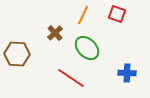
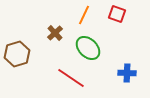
orange line: moved 1 px right
green ellipse: moved 1 px right
brown hexagon: rotated 20 degrees counterclockwise
